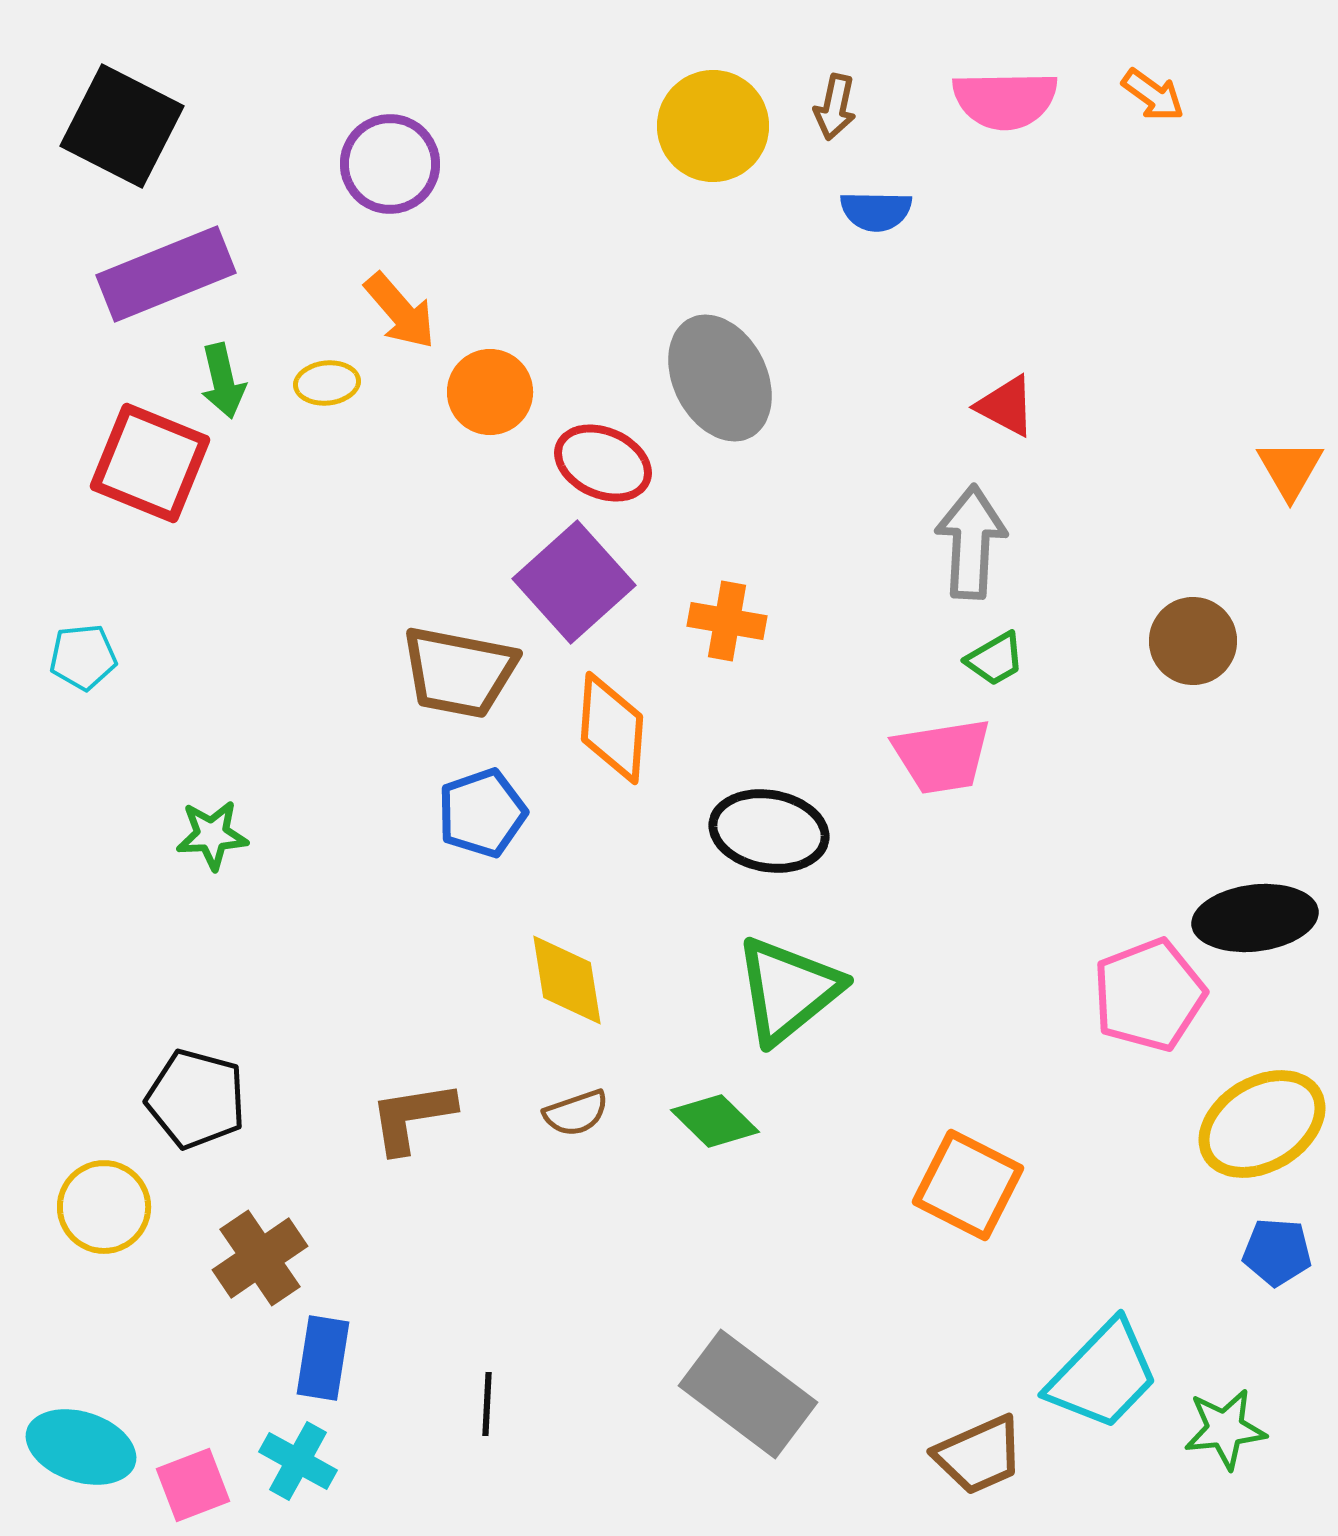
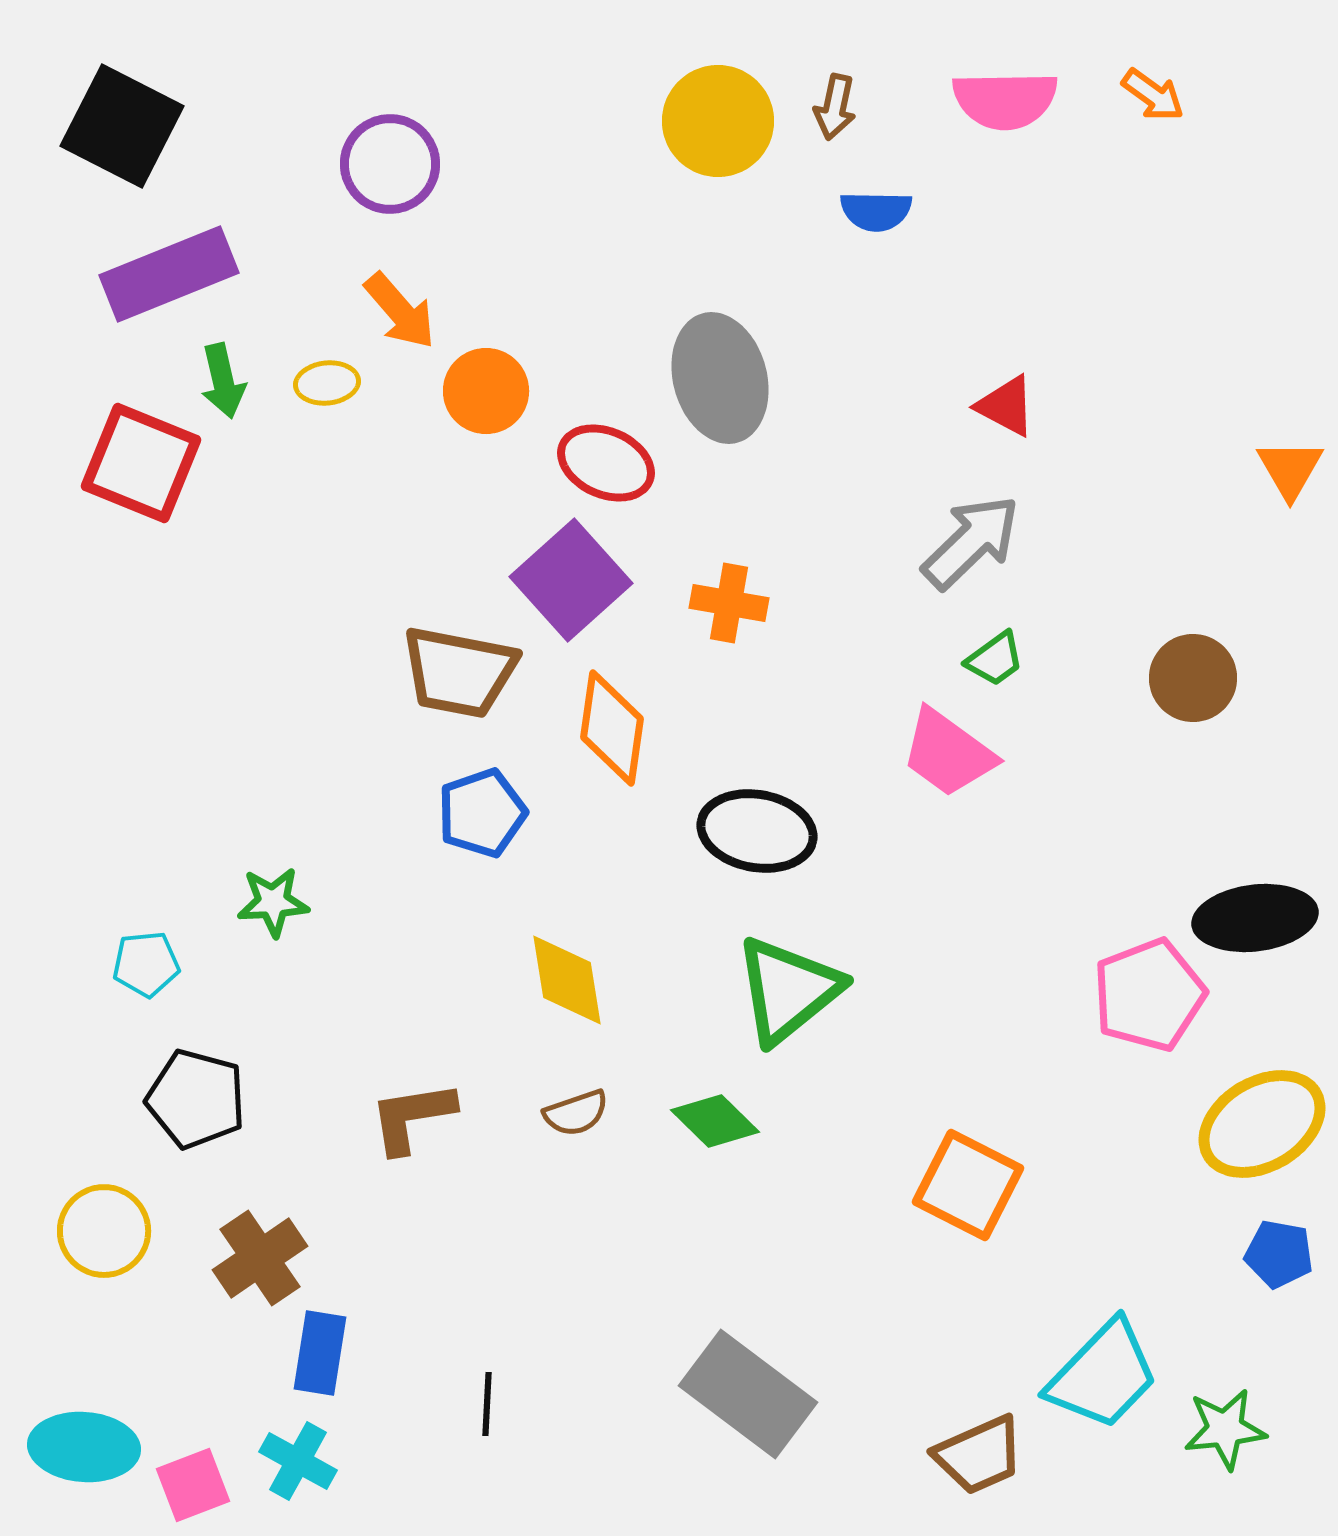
yellow circle at (713, 126): moved 5 px right, 5 px up
purple rectangle at (166, 274): moved 3 px right
gray ellipse at (720, 378): rotated 12 degrees clockwise
orange circle at (490, 392): moved 4 px left, 1 px up
red square at (150, 463): moved 9 px left
red ellipse at (603, 463): moved 3 px right
gray arrow at (971, 542): rotated 43 degrees clockwise
purple square at (574, 582): moved 3 px left, 2 px up
orange cross at (727, 621): moved 2 px right, 18 px up
brown circle at (1193, 641): moved 37 px down
cyan pentagon at (83, 657): moved 63 px right, 307 px down
green trapezoid at (995, 659): rotated 6 degrees counterclockwise
orange diamond at (612, 728): rotated 4 degrees clockwise
pink trapezoid at (942, 756): moved 6 px right, 3 px up; rotated 45 degrees clockwise
black ellipse at (769, 831): moved 12 px left
green star at (212, 835): moved 61 px right, 67 px down
yellow circle at (104, 1207): moved 24 px down
blue pentagon at (1277, 1252): moved 2 px right, 2 px down; rotated 6 degrees clockwise
blue rectangle at (323, 1358): moved 3 px left, 5 px up
cyan ellipse at (81, 1447): moved 3 px right; rotated 14 degrees counterclockwise
